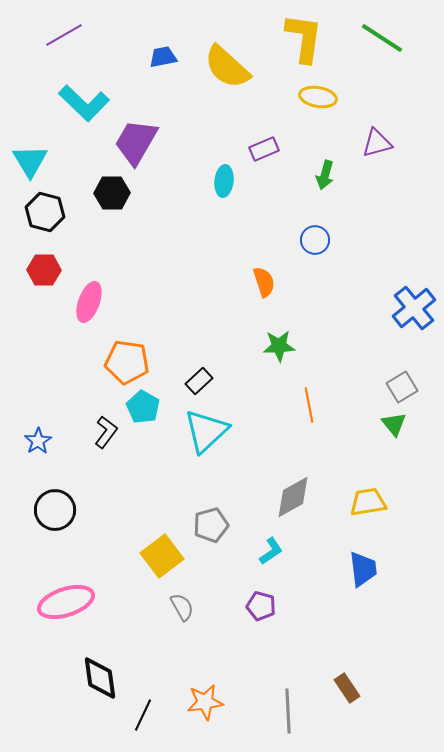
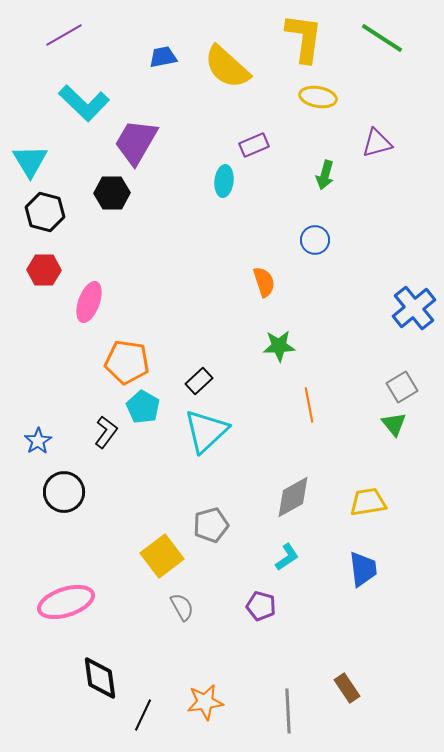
purple rectangle at (264, 149): moved 10 px left, 4 px up
black circle at (55, 510): moved 9 px right, 18 px up
cyan L-shape at (271, 551): moved 16 px right, 6 px down
